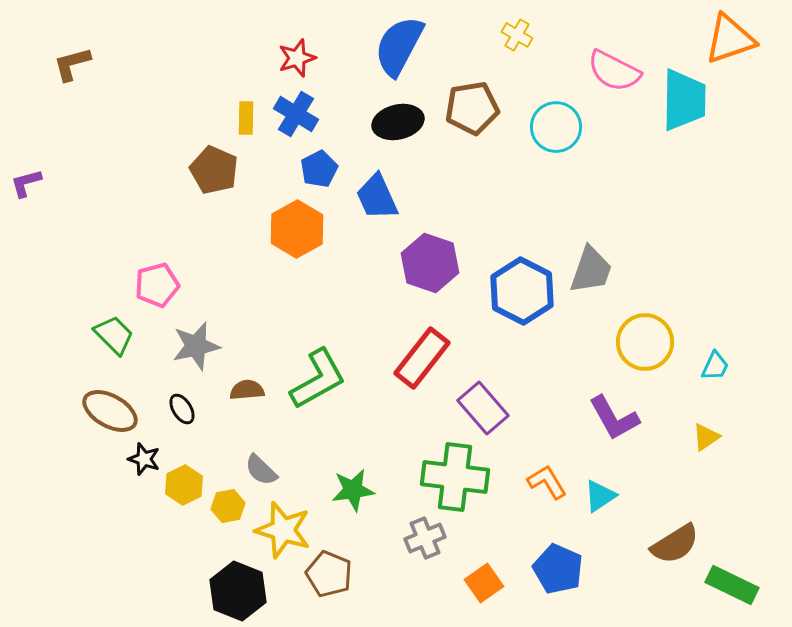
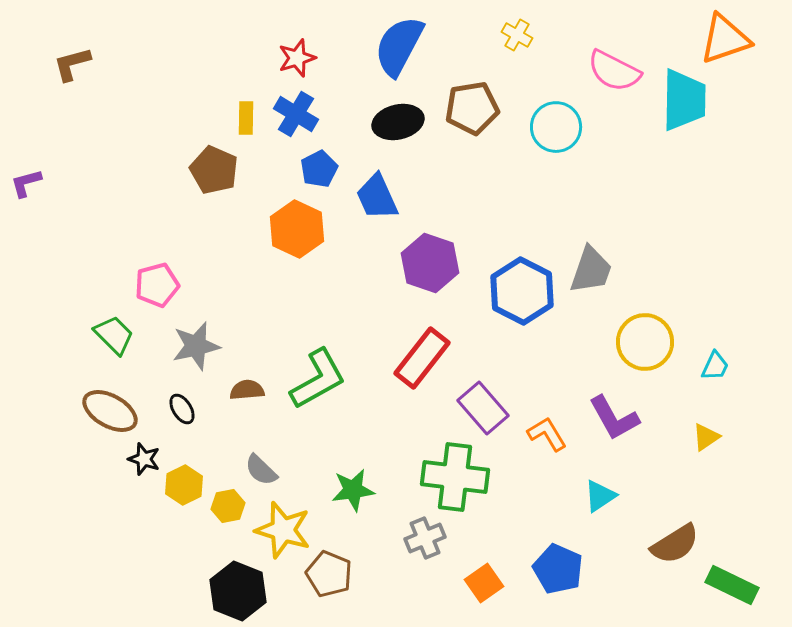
orange triangle at (730, 39): moved 5 px left
orange hexagon at (297, 229): rotated 6 degrees counterclockwise
orange L-shape at (547, 482): moved 48 px up
